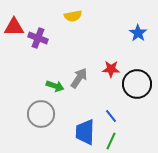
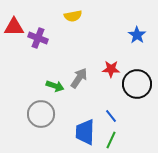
blue star: moved 1 px left, 2 px down
green line: moved 1 px up
